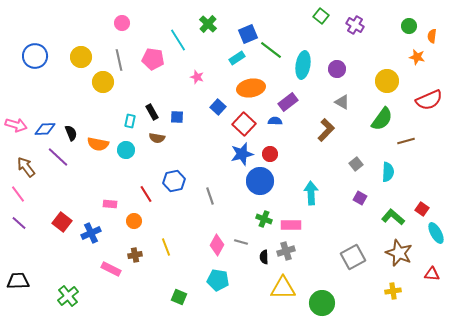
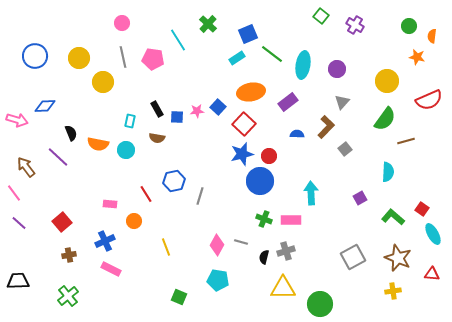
green line at (271, 50): moved 1 px right, 4 px down
yellow circle at (81, 57): moved 2 px left, 1 px down
gray line at (119, 60): moved 4 px right, 3 px up
pink star at (197, 77): moved 34 px down; rotated 24 degrees counterclockwise
orange ellipse at (251, 88): moved 4 px down
gray triangle at (342, 102): rotated 42 degrees clockwise
black rectangle at (152, 112): moved 5 px right, 3 px up
green semicircle at (382, 119): moved 3 px right
blue semicircle at (275, 121): moved 22 px right, 13 px down
pink arrow at (16, 125): moved 1 px right, 5 px up
blue diamond at (45, 129): moved 23 px up
brown L-shape at (326, 130): moved 3 px up
red circle at (270, 154): moved 1 px left, 2 px down
gray square at (356, 164): moved 11 px left, 15 px up
pink line at (18, 194): moved 4 px left, 1 px up
gray line at (210, 196): moved 10 px left; rotated 36 degrees clockwise
purple square at (360, 198): rotated 32 degrees clockwise
red square at (62, 222): rotated 12 degrees clockwise
pink rectangle at (291, 225): moved 5 px up
blue cross at (91, 233): moved 14 px right, 8 px down
cyan ellipse at (436, 233): moved 3 px left, 1 px down
brown star at (399, 253): moved 1 px left, 5 px down
brown cross at (135, 255): moved 66 px left
black semicircle at (264, 257): rotated 16 degrees clockwise
green circle at (322, 303): moved 2 px left, 1 px down
